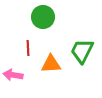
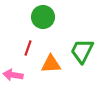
red line: rotated 21 degrees clockwise
